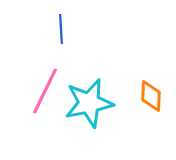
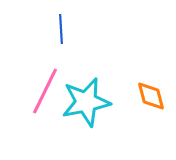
orange diamond: rotated 16 degrees counterclockwise
cyan star: moved 3 px left, 1 px up
